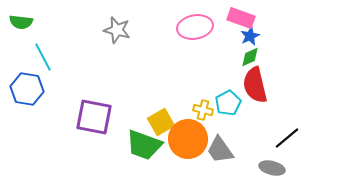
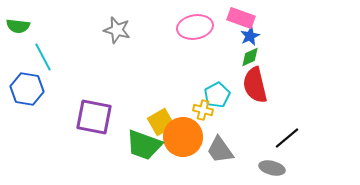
green semicircle: moved 3 px left, 4 px down
cyan pentagon: moved 11 px left, 8 px up
orange circle: moved 5 px left, 2 px up
